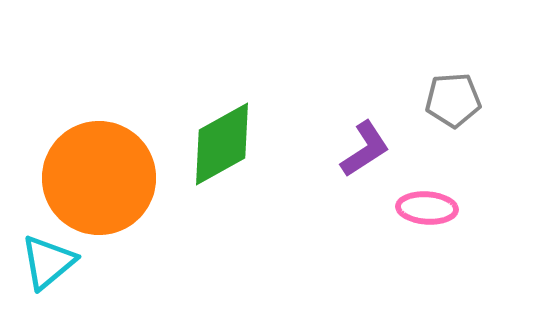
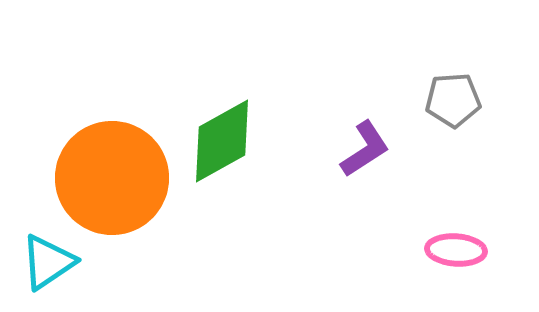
green diamond: moved 3 px up
orange circle: moved 13 px right
pink ellipse: moved 29 px right, 42 px down
cyan triangle: rotated 6 degrees clockwise
